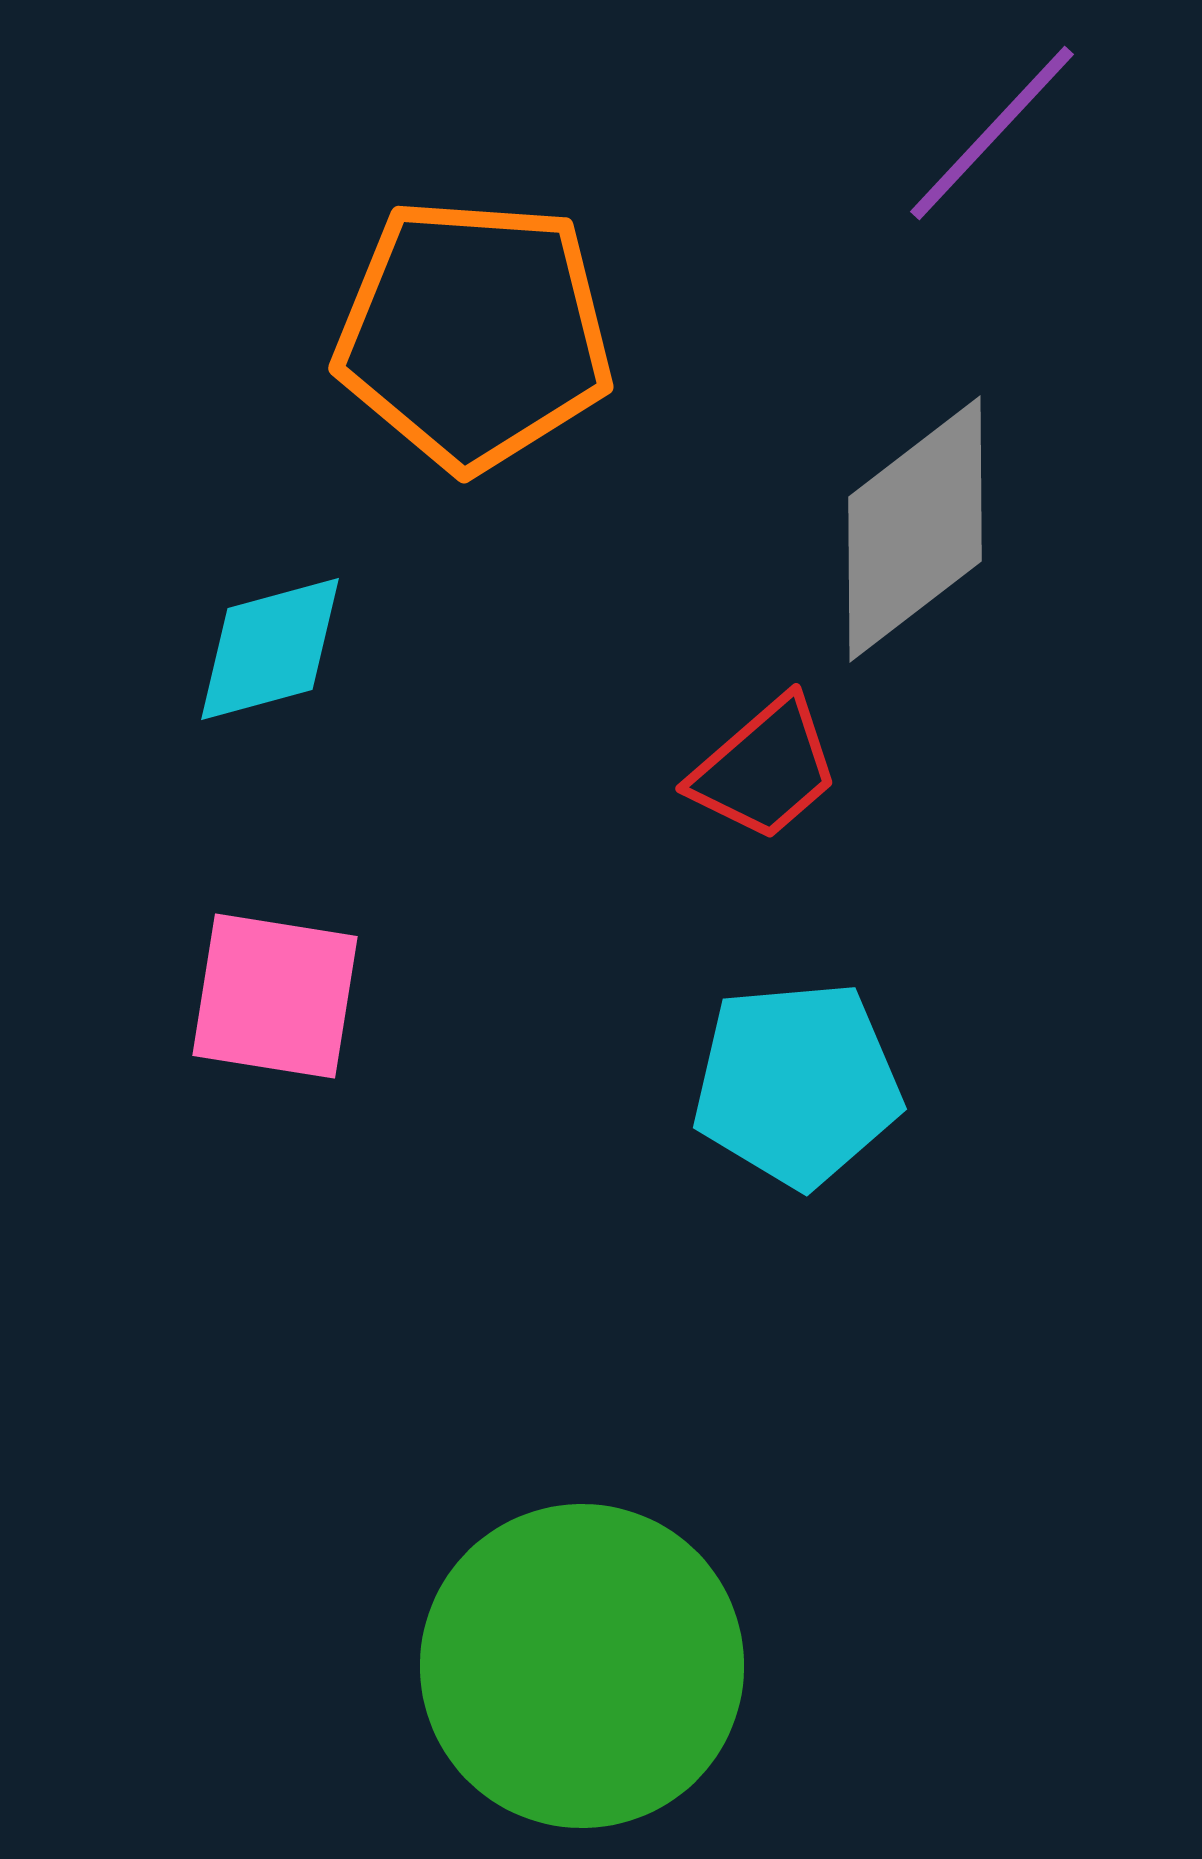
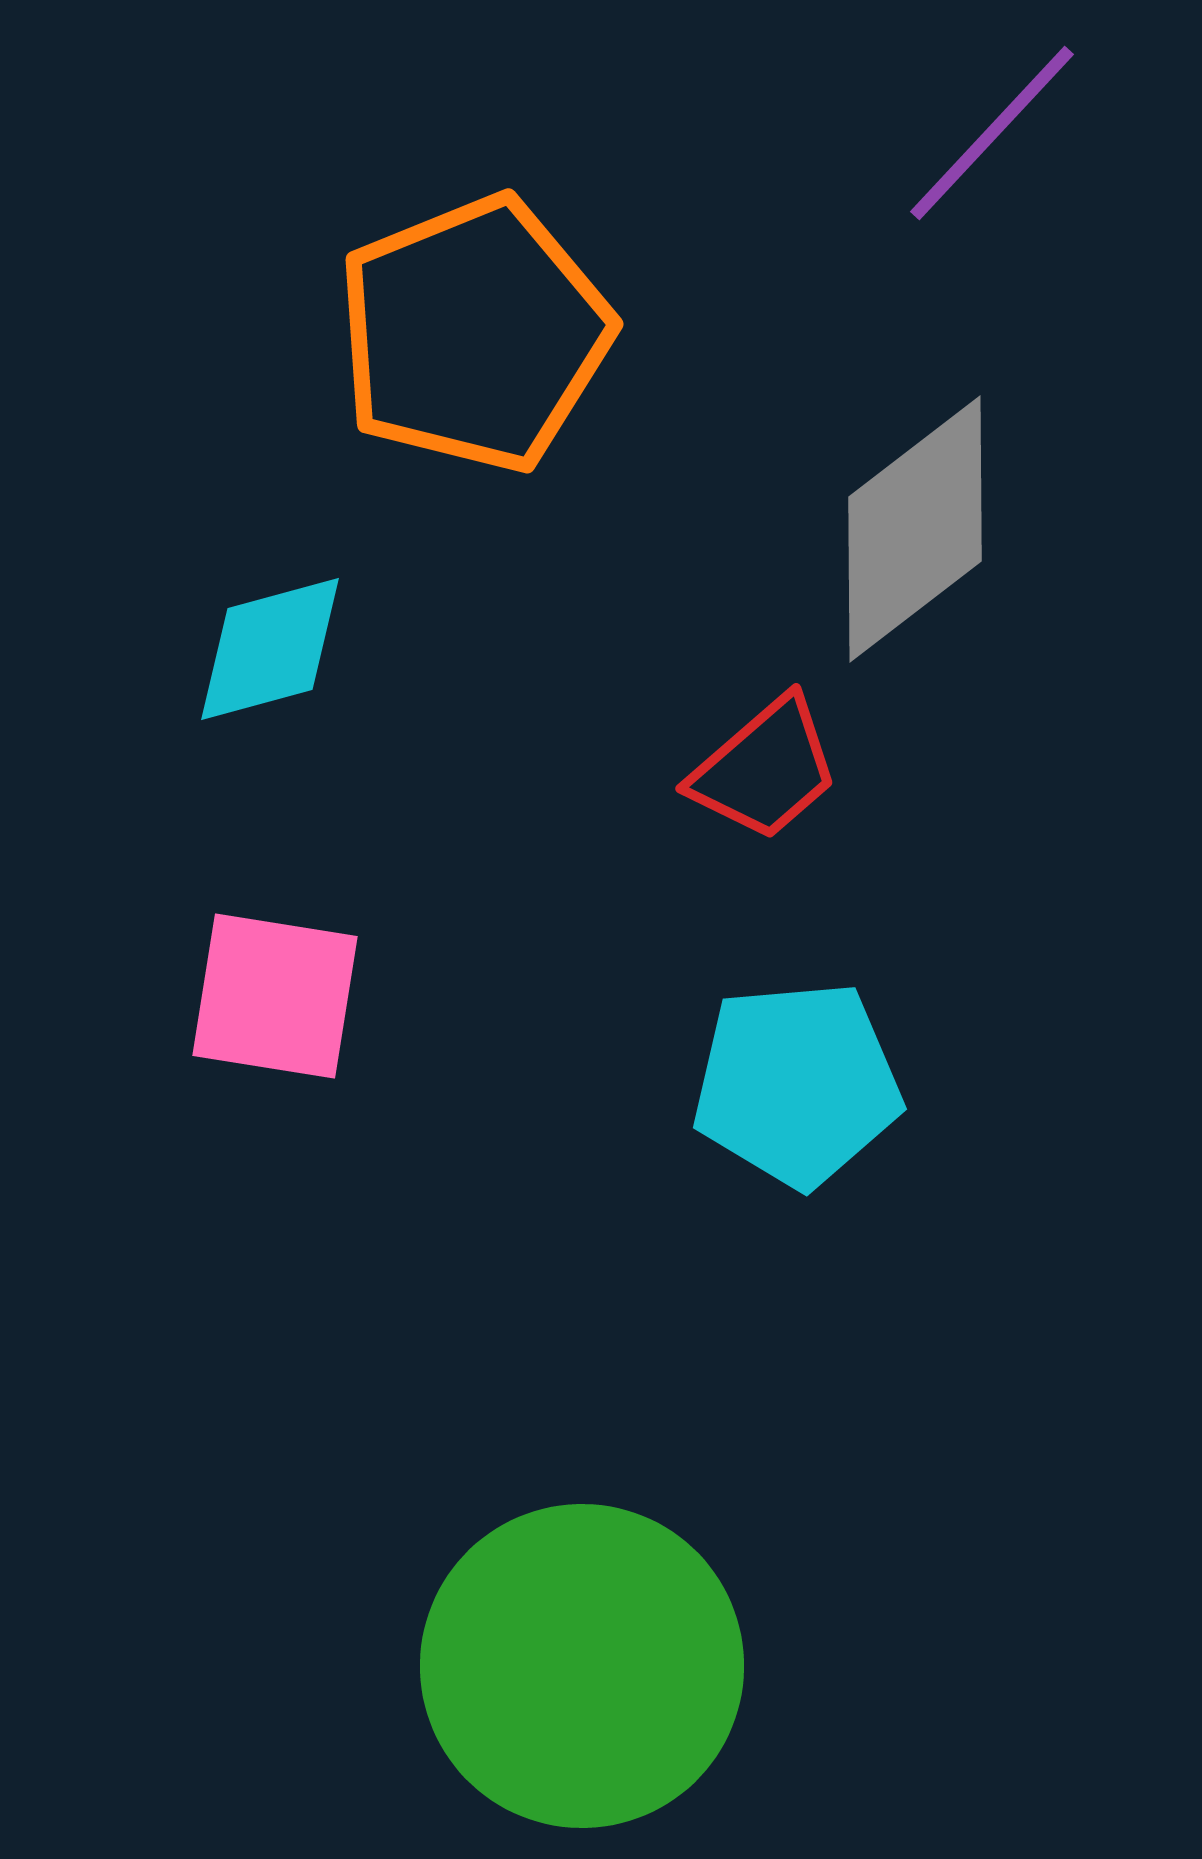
orange pentagon: rotated 26 degrees counterclockwise
